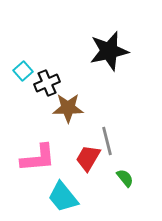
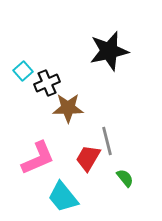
pink L-shape: rotated 18 degrees counterclockwise
